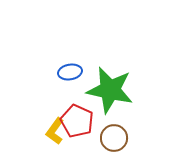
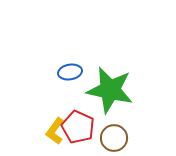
red pentagon: moved 1 px right, 6 px down
